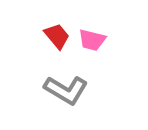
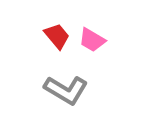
pink trapezoid: rotated 16 degrees clockwise
